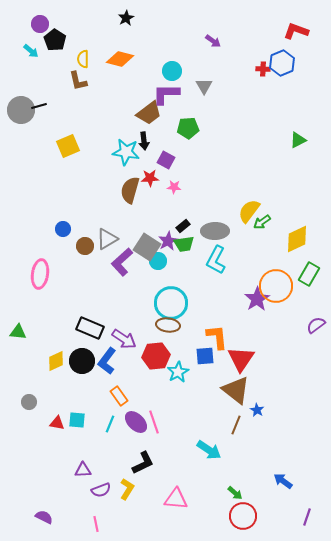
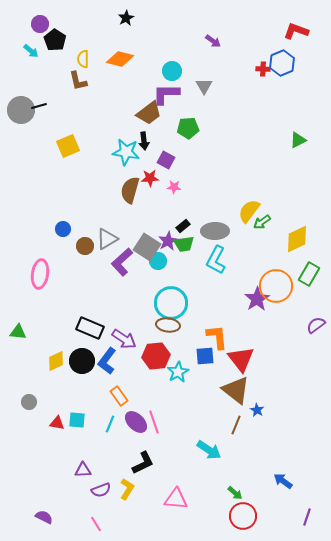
red triangle at (241, 359): rotated 12 degrees counterclockwise
pink line at (96, 524): rotated 21 degrees counterclockwise
